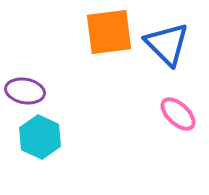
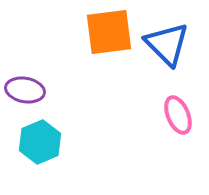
purple ellipse: moved 1 px up
pink ellipse: moved 1 px down; rotated 24 degrees clockwise
cyan hexagon: moved 5 px down; rotated 12 degrees clockwise
